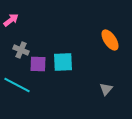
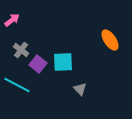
pink arrow: moved 1 px right
gray cross: rotated 14 degrees clockwise
purple square: rotated 36 degrees clockwise
gray triangle: moved 26 px left; rotated 24 degrees counterclockwise
